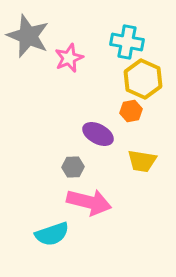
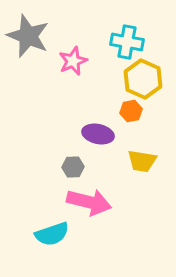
pink star: moved 4 px right, 3 px down
purple ellipse: rotated 16 degrees counterclockwise
